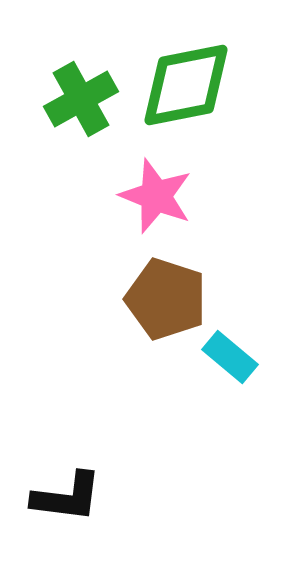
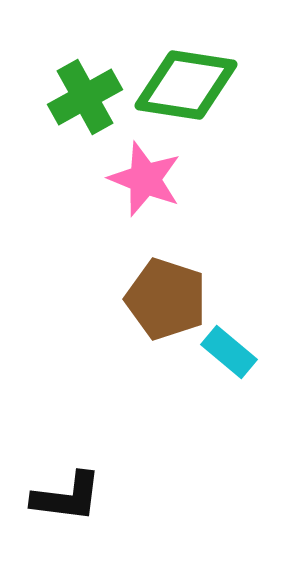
green diamond: rotated 20 degrees clockwise
green cross: moved 4 px right, 2 px up
pink star: moved 11 px left, 17 px up
cyan rectangle: moved 1 px left, 5 px up
